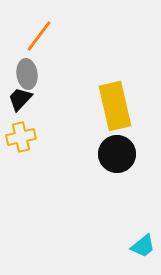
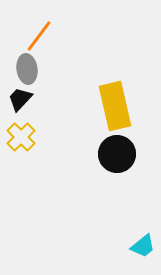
gray ellipse: moved 5 px up
yellow cross: rotated 32 degrees counterclockwise
